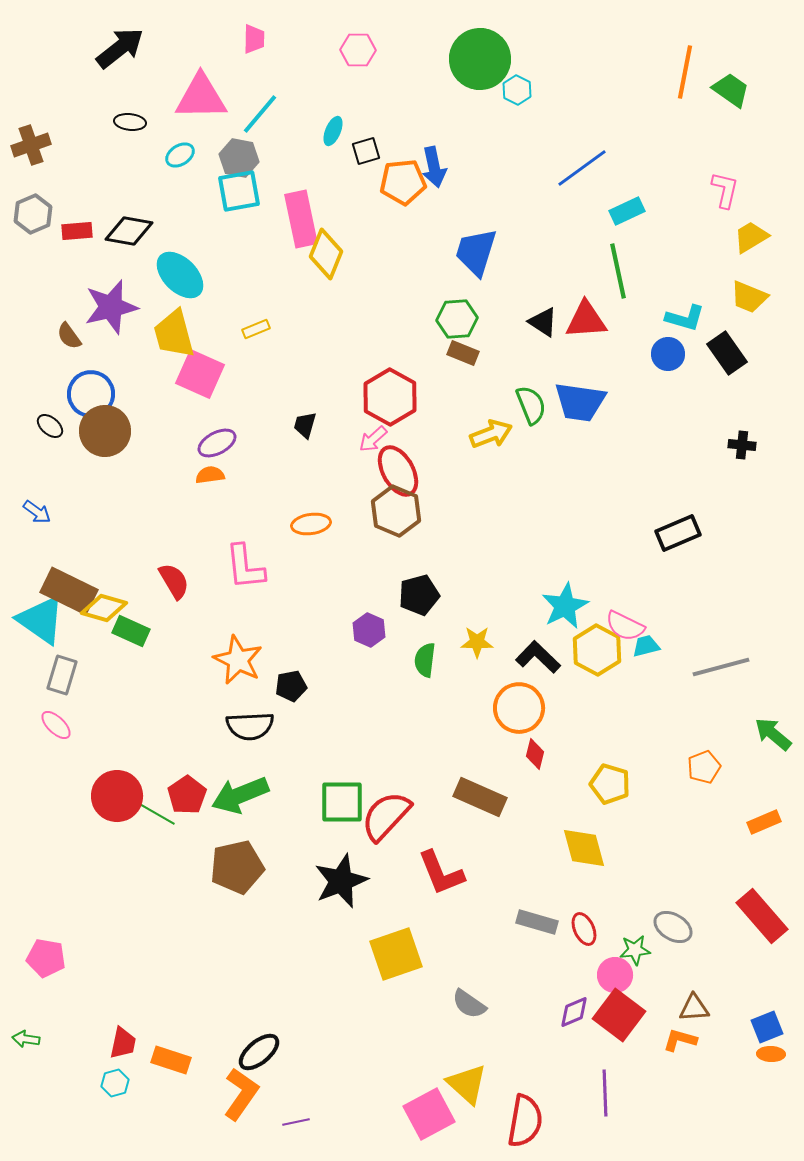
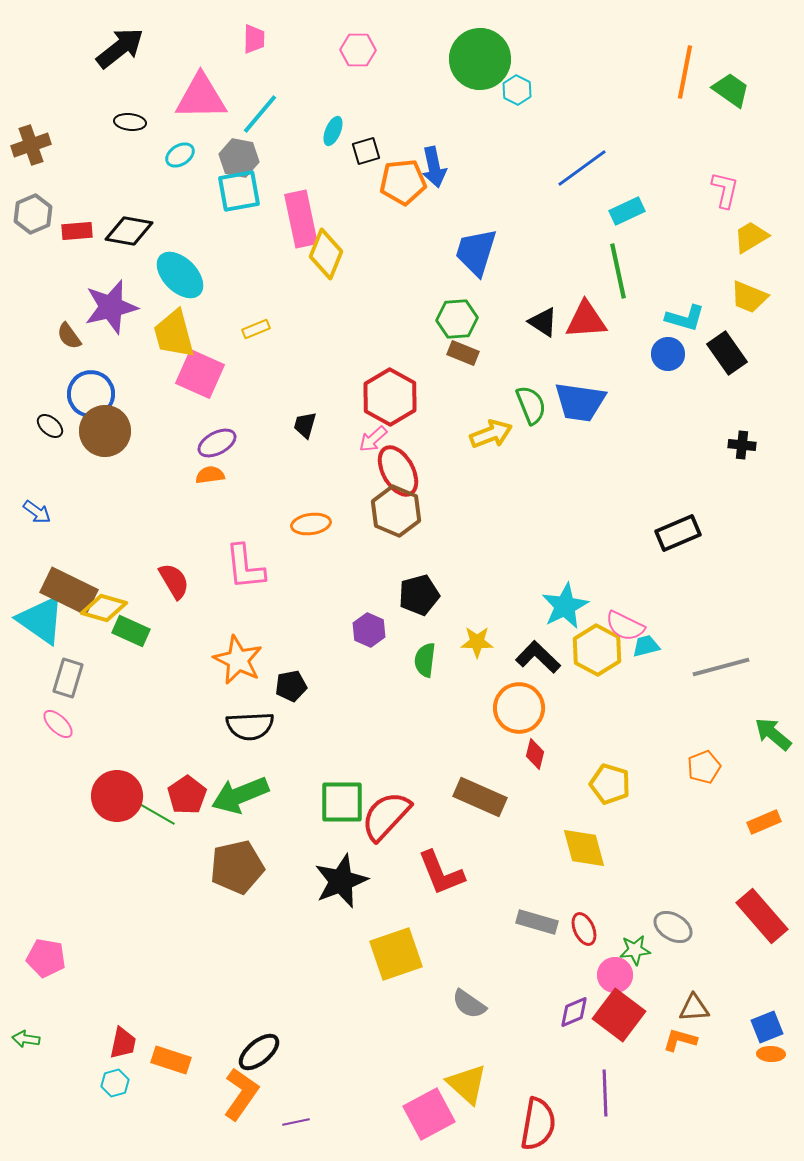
gray rectangle at (62, 675): moved 6 px right, 3 px down
pink ellipse at (56, 725): moved 2 px right, 1 px up
red semicircle at (525, 1121): moved 13 px right, 3 px down
